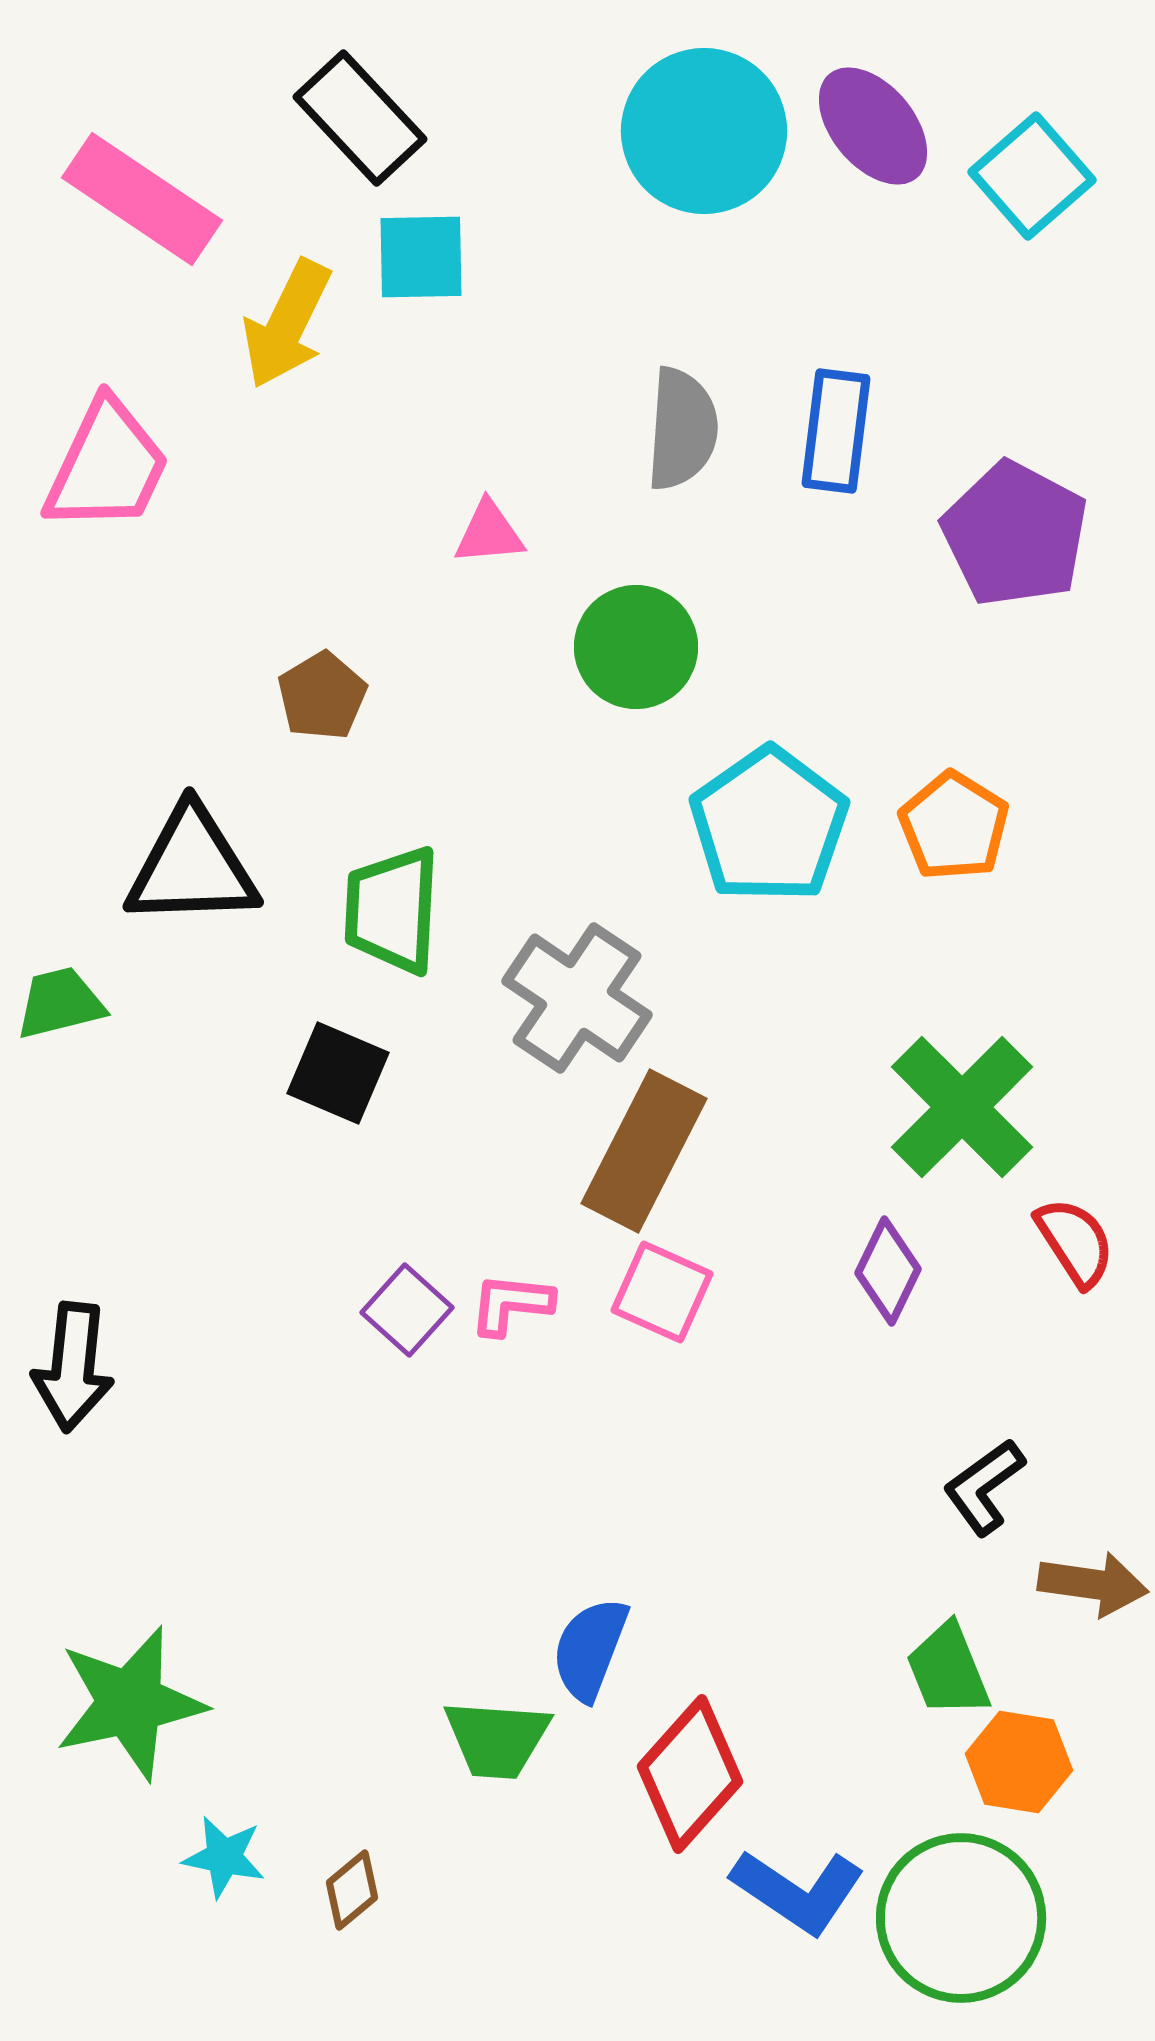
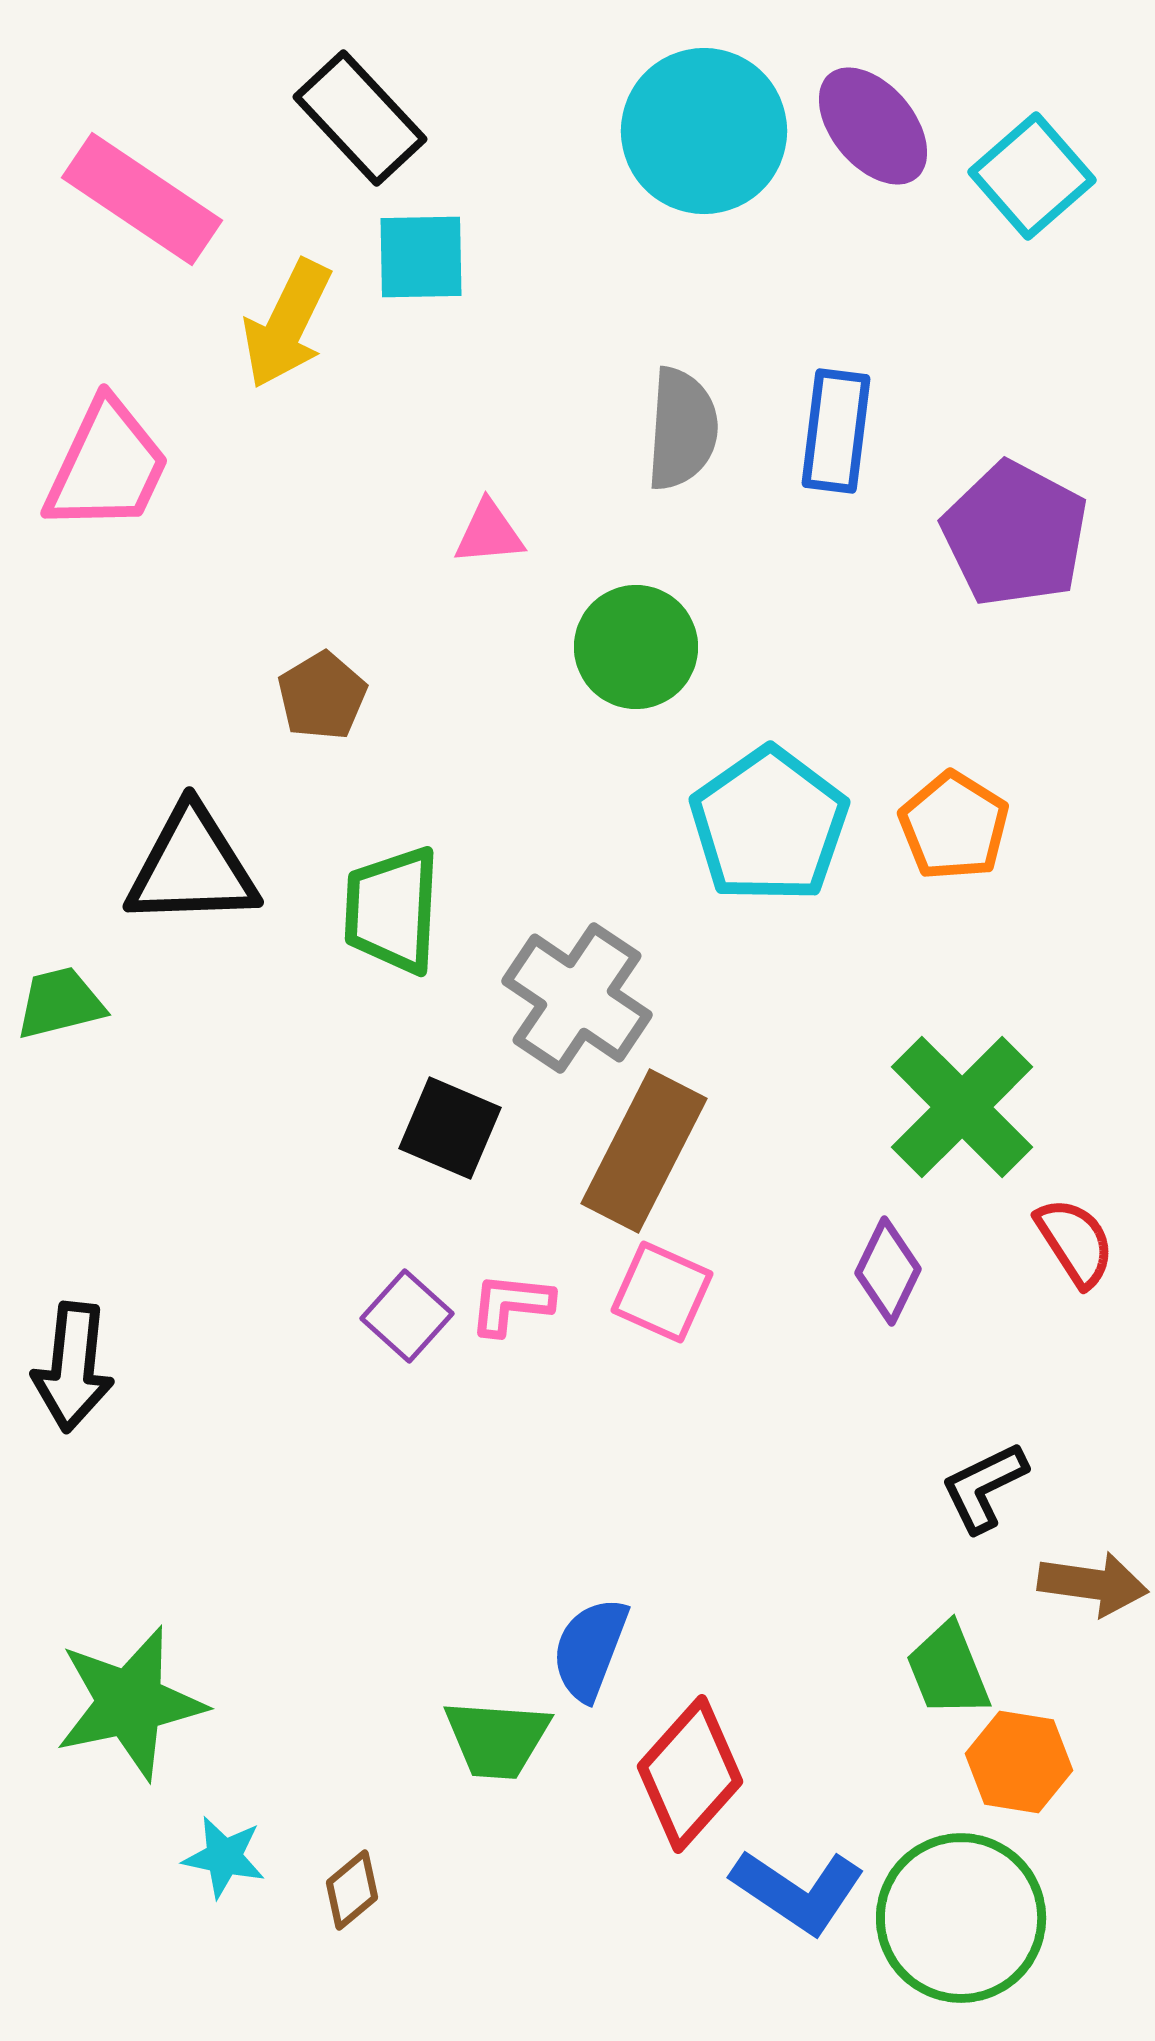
black square at (338, 1073): moved 112 px right, 55 px down
purple square at (407, 1310): moved 6 px down
black L-shape at (984, 1487): rotated 10 degrees clockwise
